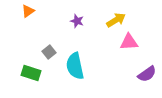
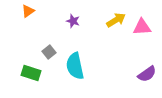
purple star: moved 4 px left
pink triangle: moved 13 px right, 15 px up
